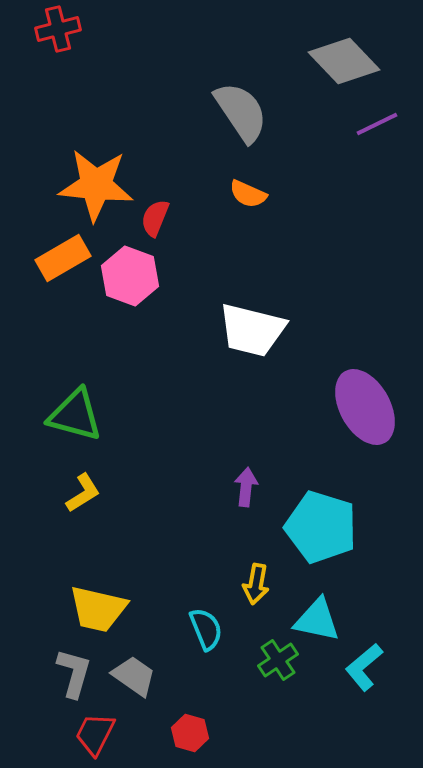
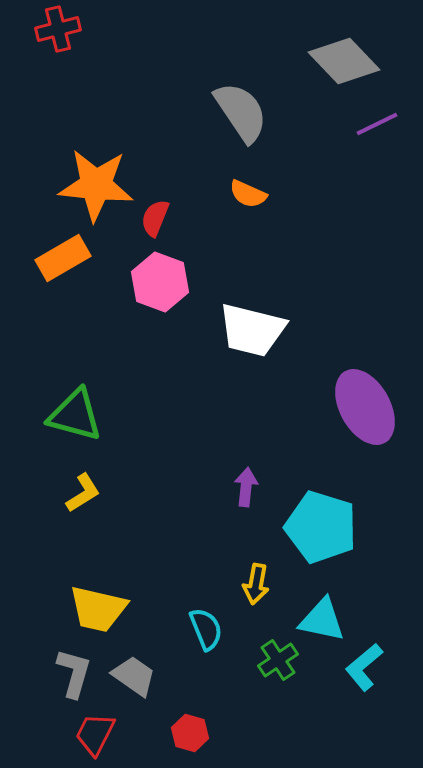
pink hexagon: moved 30 px right, 6 px down
cyan triangle: moved 5 px right
